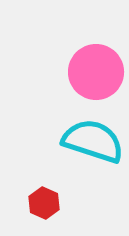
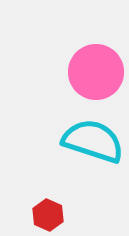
red hexagon: moved 4 px right, 12 px down
